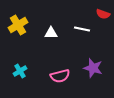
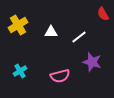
red semicircle: rotated 40 degrees clockwise
white line: moved 3 px left, 8 px down; rotated 49 degrees counterclockwise
white triangle: moved 1 px up
purple star: moved 1 px left, 6 px up
